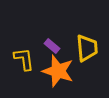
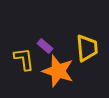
purple rectangle: moved 7 px left
